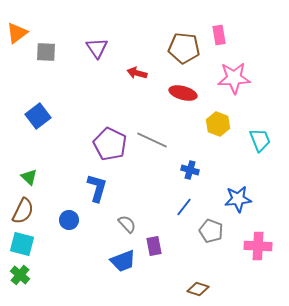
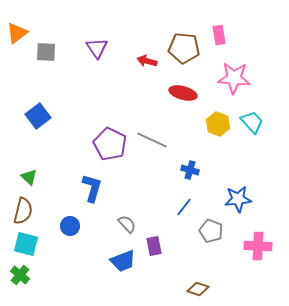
red arrow: moved 10 px right, 12 px up
pink star: rotated 8 degrees clockwise
cyan trapezoid: moved 8 px left, 18 px up; rotated 20 degrees counterclockwise
blue L-shape: moved 5 px left
brown semicircle: rotated 12 degrees counterclockwise
blue circle: moved 1 px right, 6 px down
cyan square: moved 4 px right
